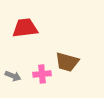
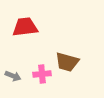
red trapezoid: moved 1 px up
